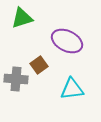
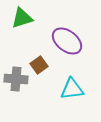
purple ellipse: rotated 12 degrees clockwise
